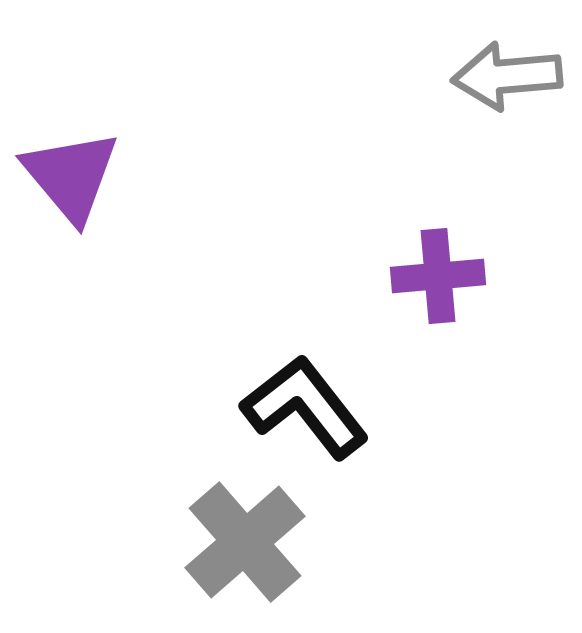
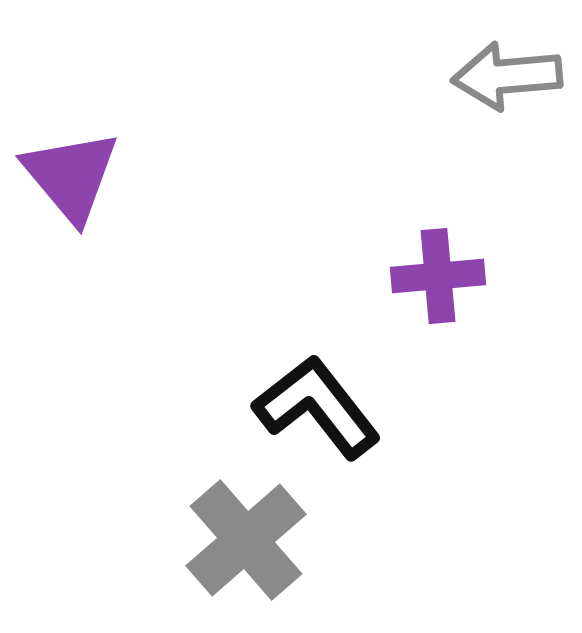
black L-shape: moved 12 px right
gray cross: moved 1 px right, 2 px up
